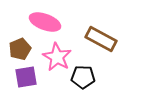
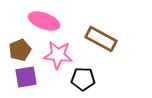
pink ellipse: moved 1 px left, 1 px up
brown pentagon: moved 1 px down
pink star: moved 1 px right, 2 px up; rotated 24 degrees counterclockwise
black pentagon: moved 2 px down
